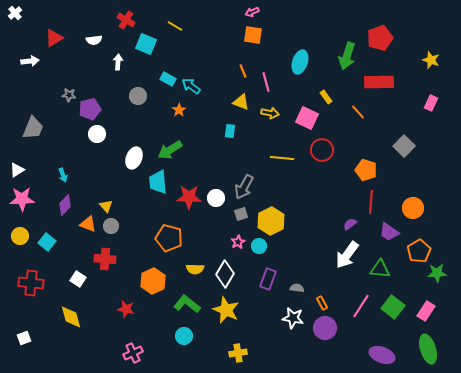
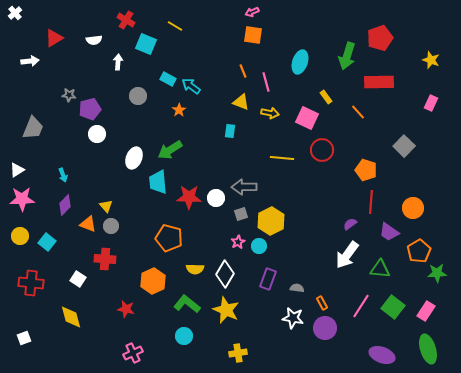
gray arrow at (244, 187): rotated 60 degrees clockwise
